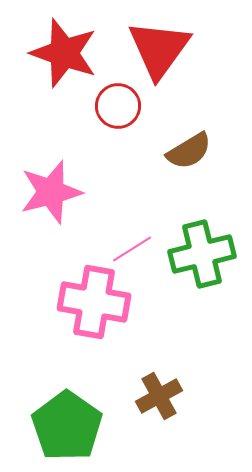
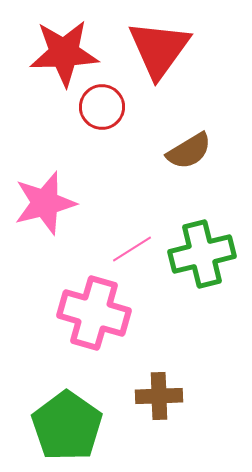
red star: rotated 22 degrees counterclockwise
red circle: moved 16 px left, 1 px down
pink star: moved 6 px left, 11 px down
pink cross: moved 11 px down; rotated 6 degrees clockwise
brown cross: rotated 27 degrees clockwise
